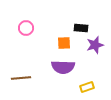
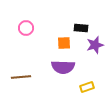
brown line: moved 1 px up
